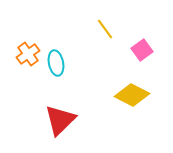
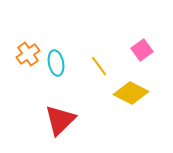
yellow line: moved 6 px left, 37 px down
yellow diamond: moved 1 px left, 2 px up
